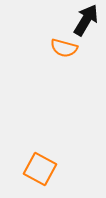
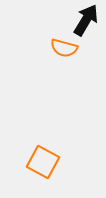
orange square: moved 3 px right, 7 px up
